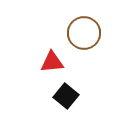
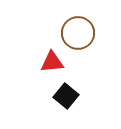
brown circle: moved 6 px left
